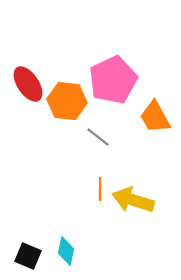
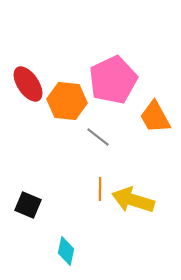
black square: moved 51 px up
